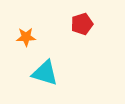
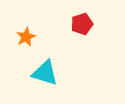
orange star: rotated 24 degrees counterclockwise
